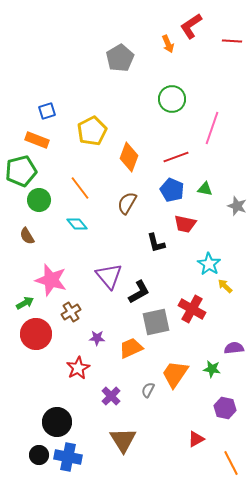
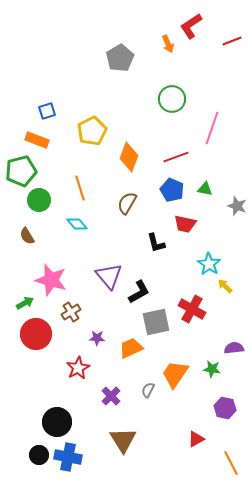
red line at (232, 41): rotated 24 degrees counterclockwise
orange line at (80, 188): rotated 20 degrees clockwise
